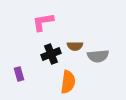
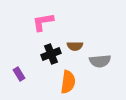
gray semicircle: moved 2 px right, 5 px down
purple rectangle: rotated 16 degrees counterclockwise
